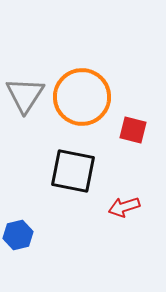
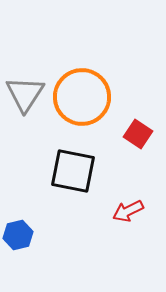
gray triangle: moved 1 px up
red square: moved 5 px right, 4 px down; rotated 20 degrees clockwise
red arrow: moved 4 px right, 4 px down; rotated 8 degrees counterclockwise
